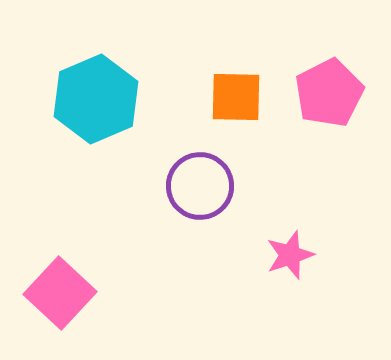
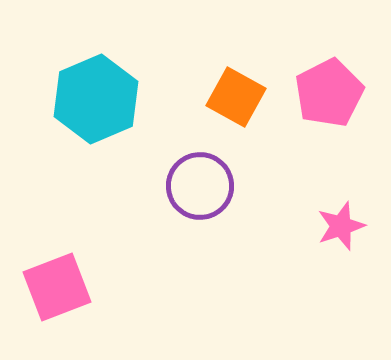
orange square: rotated 28 degrees clockwise
pink star: moved 51 px right, 29 px up
pink square: moved 3 px left, 6 px up; rotated 26 degrees clockwise
